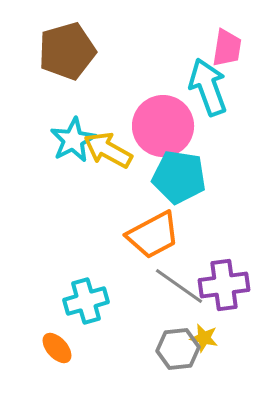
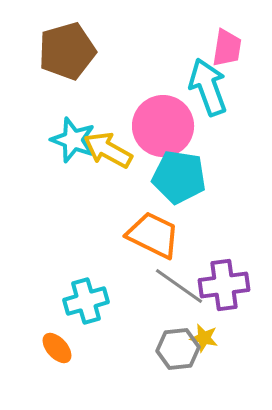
cyan star: rotated 24 degrees counterclockwise
orange trapezoid: rotated 126 degrees counterclockwise
